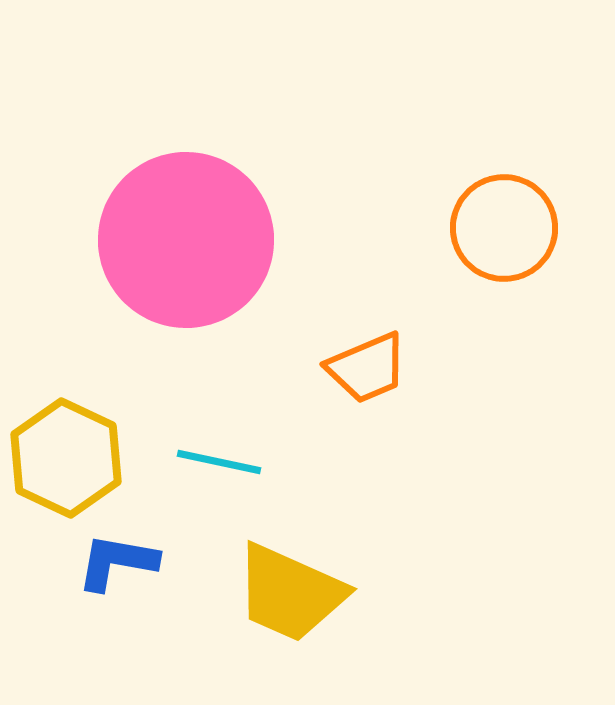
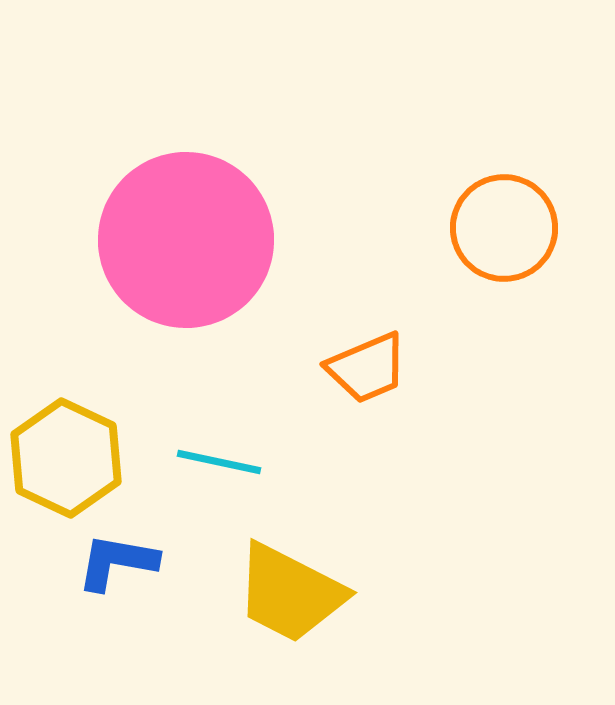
yellow trapezoid: rotated 3 degrees clockwise
